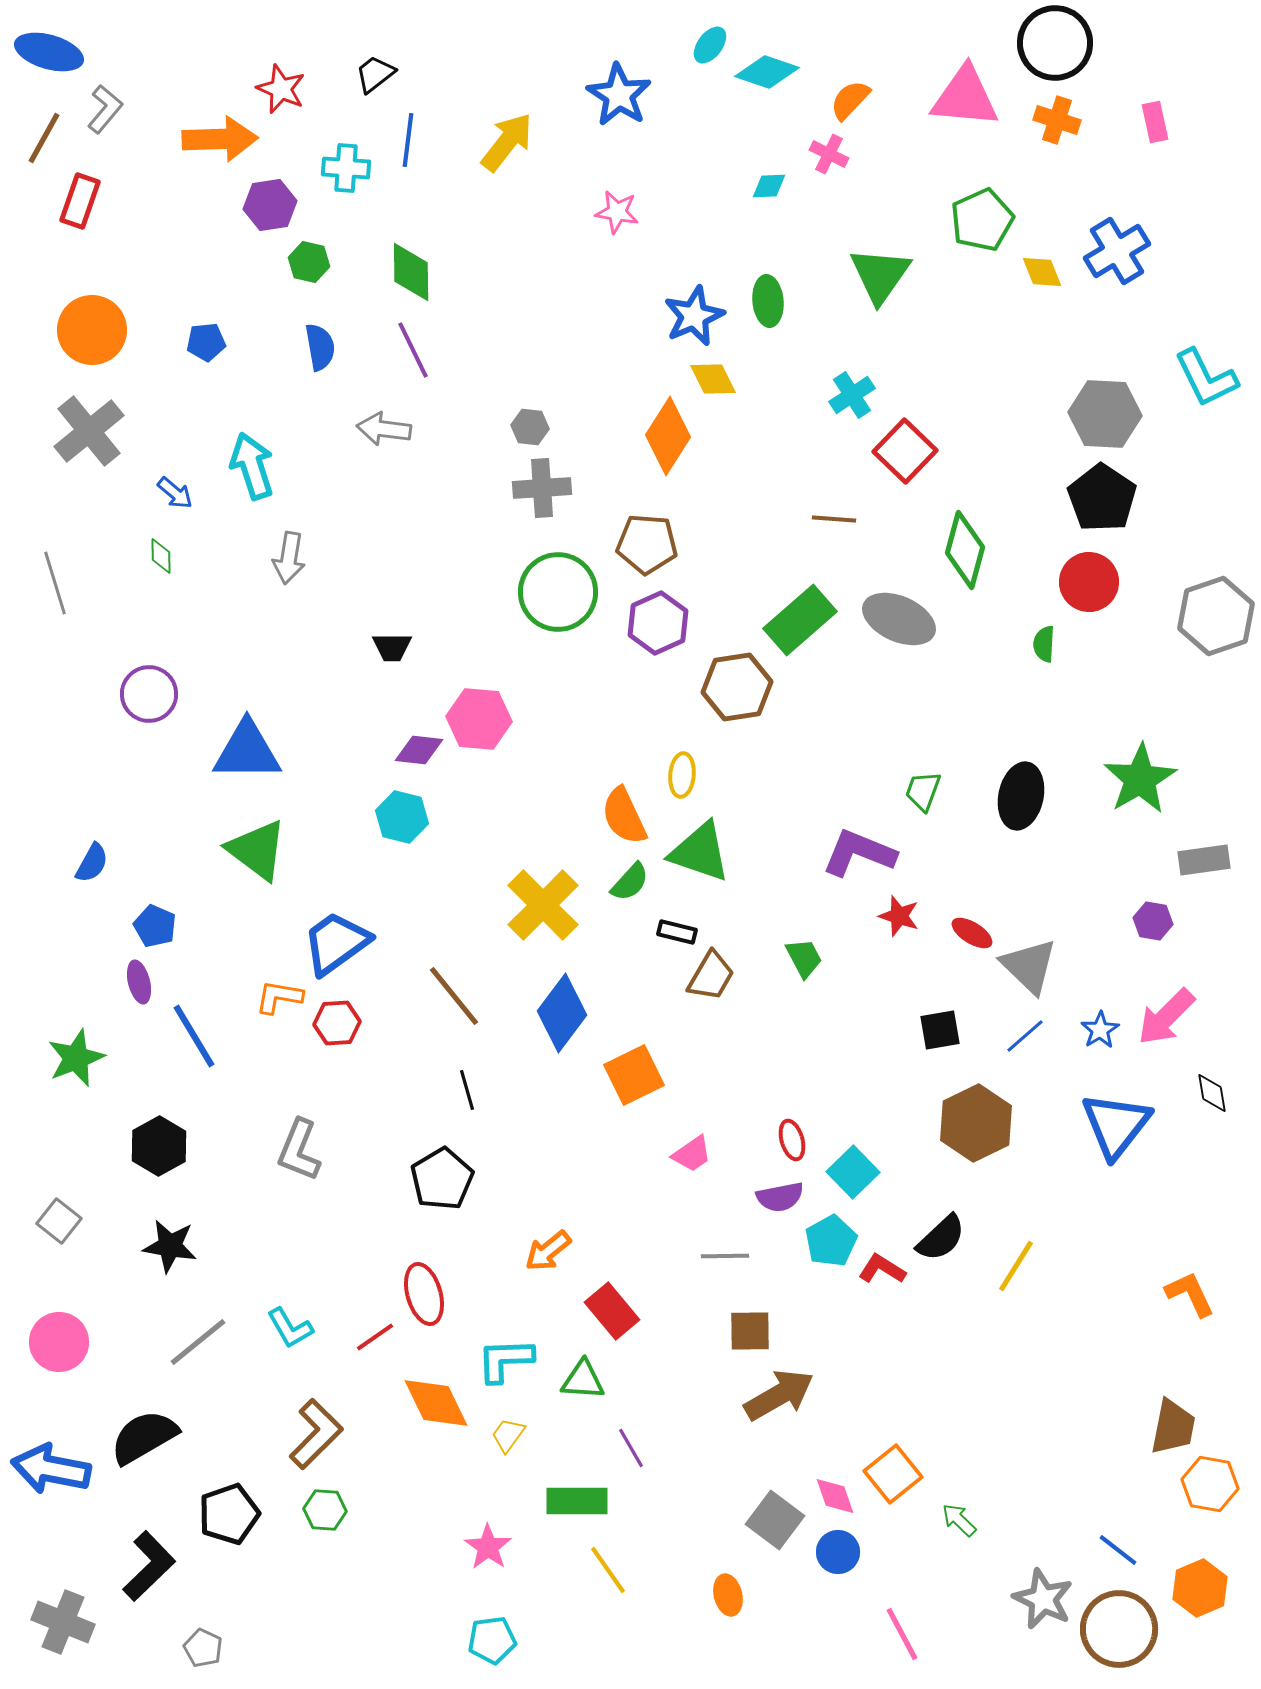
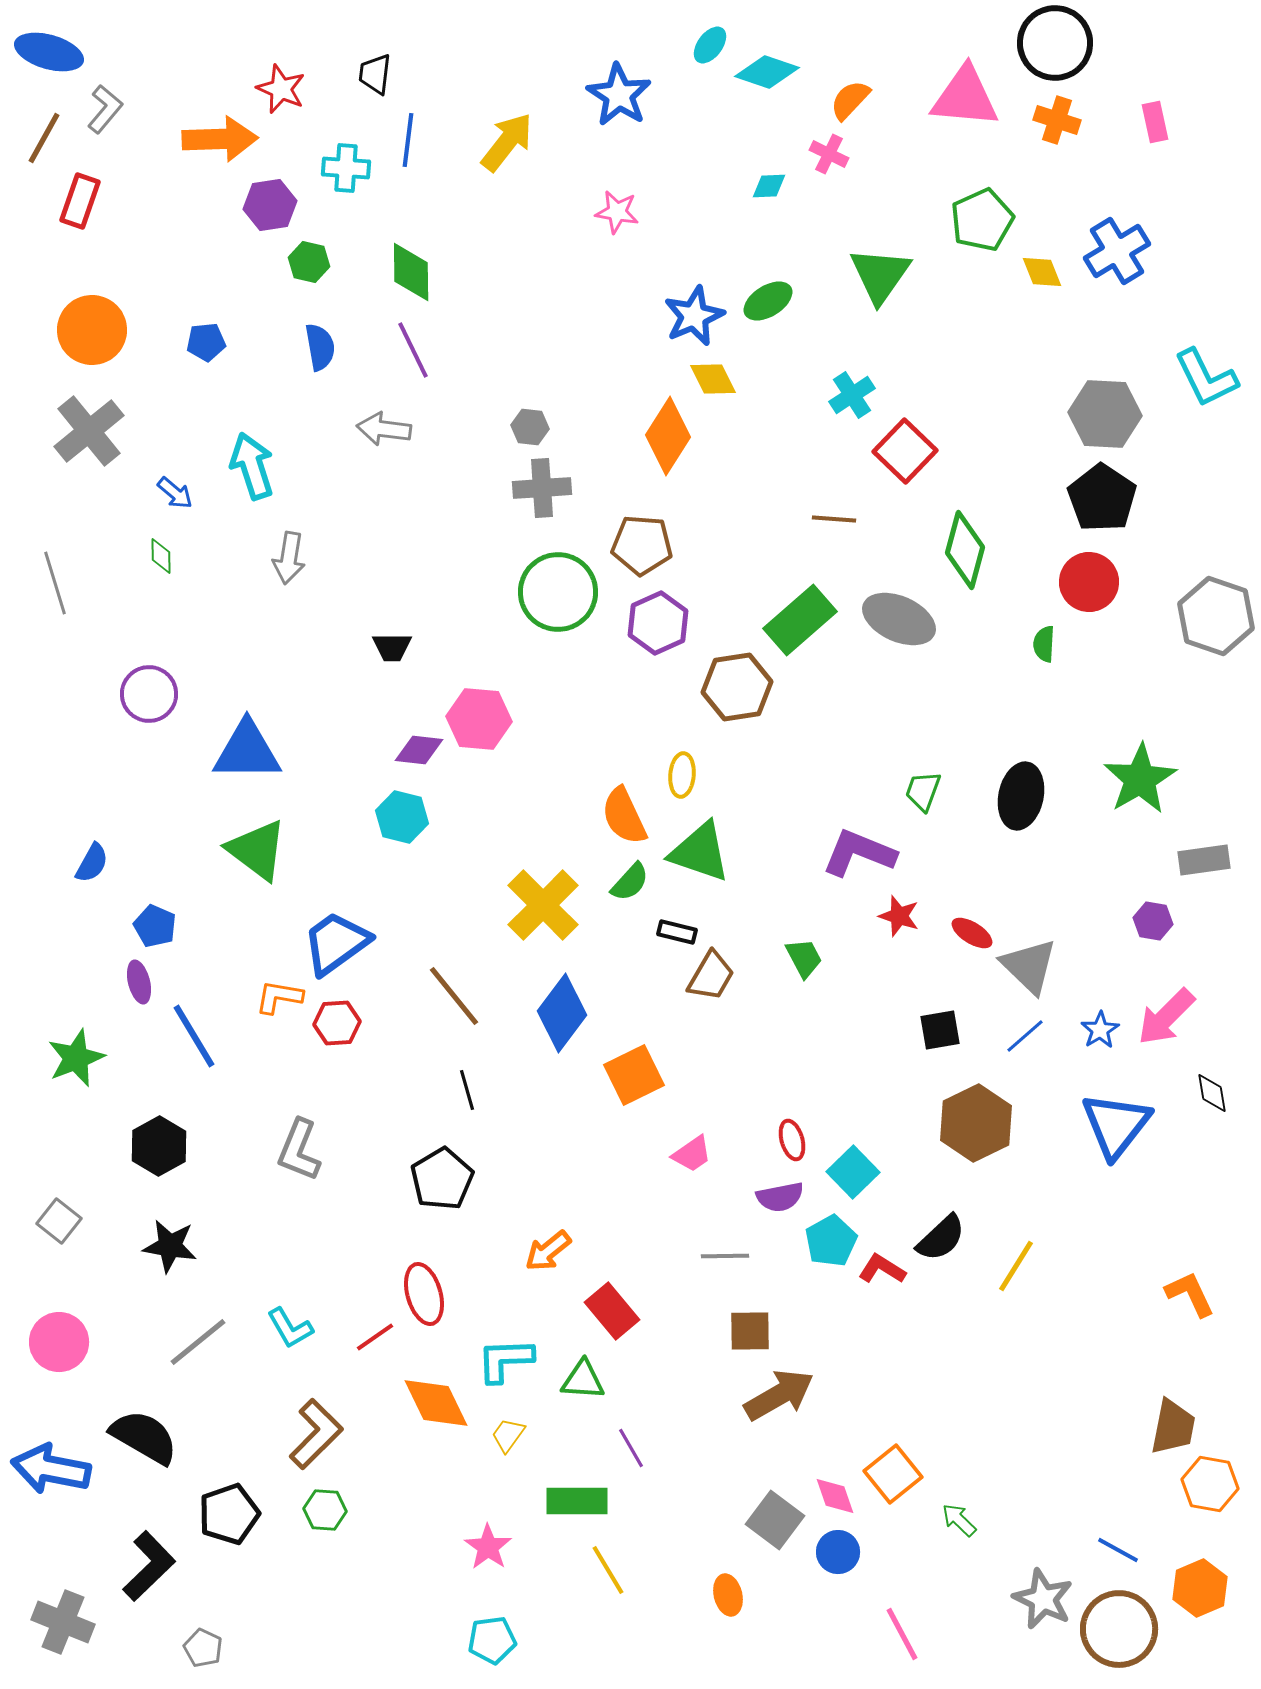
black trapezoid at (375, 74): rotated 45 degrees counterclockwise
green ellipse at (768, 301): rotated 63 degrees clockwise
brown pentagon at (647, 544): moved 5 px left, 1 px down
gray hexagon at (1216, 616): rotated 22 degrees counterclockwise
black semicircle at (144, 1437): rotated 60 degrees clockwise
blue line at (1118, 1550): rotated 9 degrees counterclockwise
yellow line at (608, 1570): rotated 4 degrees clockwise
